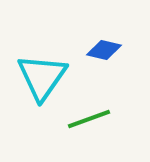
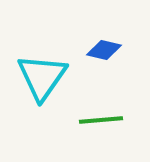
green line: moved 12 px right, 1 px down; rotated 15 degrees clockwise
